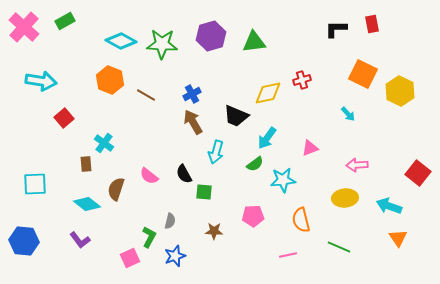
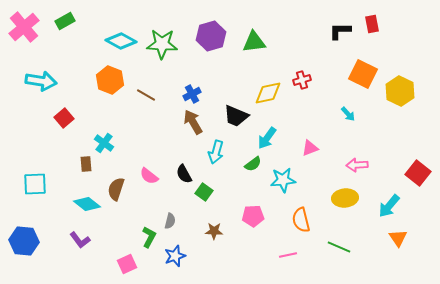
pink cross at (24, 27): rotated 8 degrees clockwise
black L-shape at (336, 29): moved 4 px right, 2 px down
green semicircle at (255, 164): moved 2 px left
green square at (204, 192): rotated 30 degrees clockwise
cyan arrow at (389, 206): rotated 70 degrees counterclockwise
pink square at (130, 258): moved 3 px left, 6 px down
